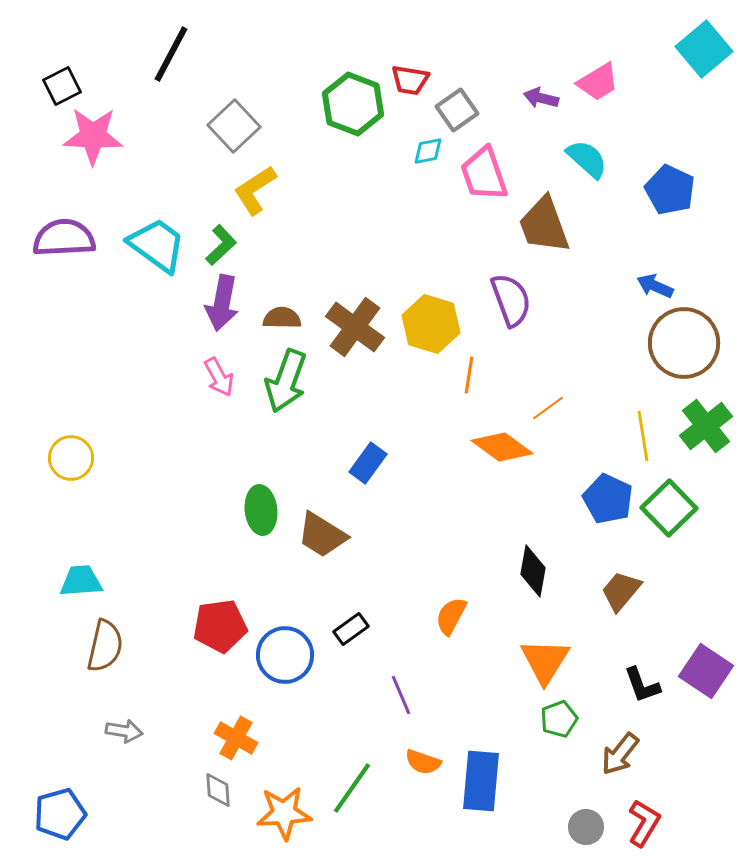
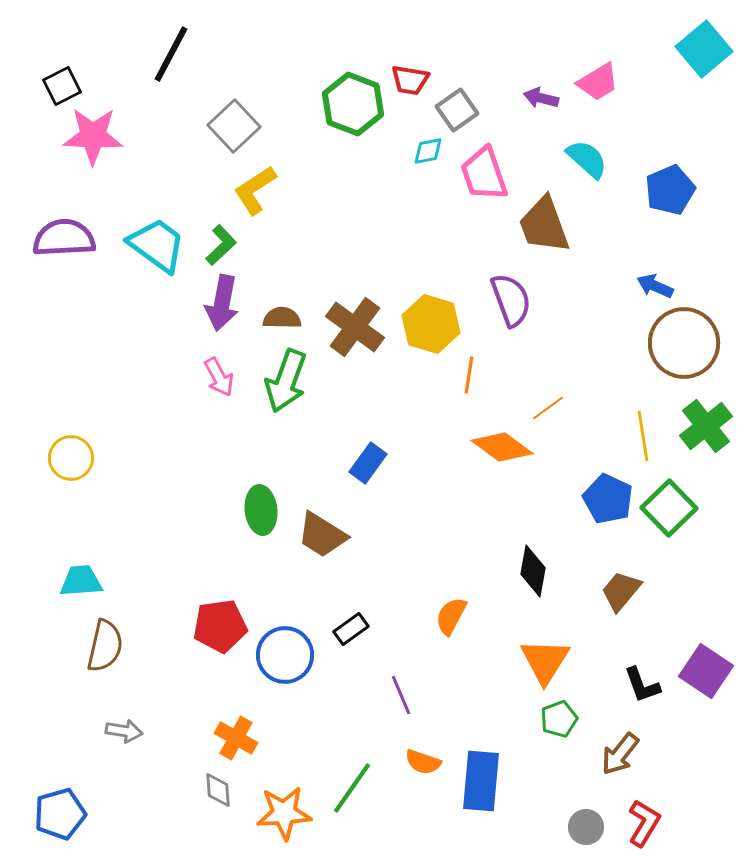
blue pentagon at (670, 190): rotated 24 degrees clockwise
